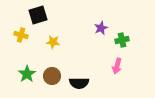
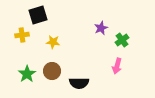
yellow cross: moved 1 px right; rotated 24 degrees counterclockwise
green cross: rotated 24 degrees counterclockwise
brown circle: moved 5 px up
